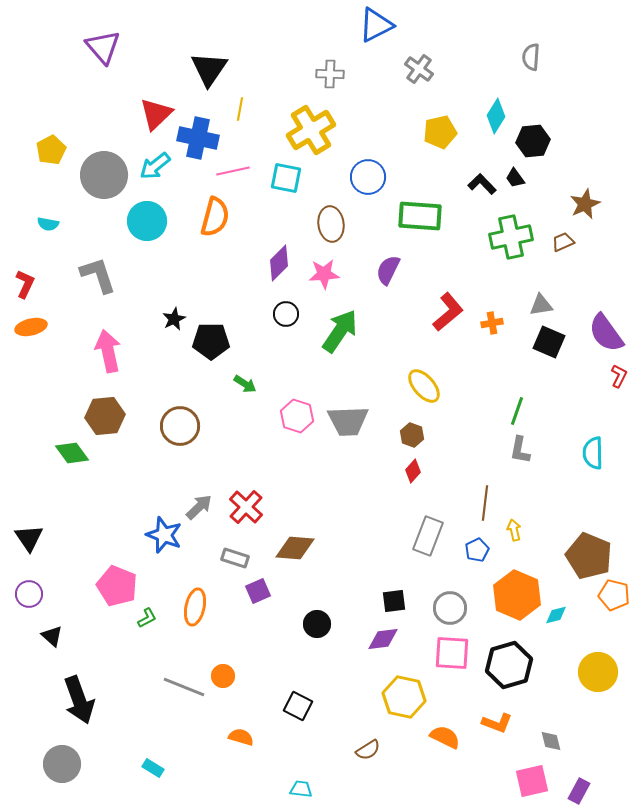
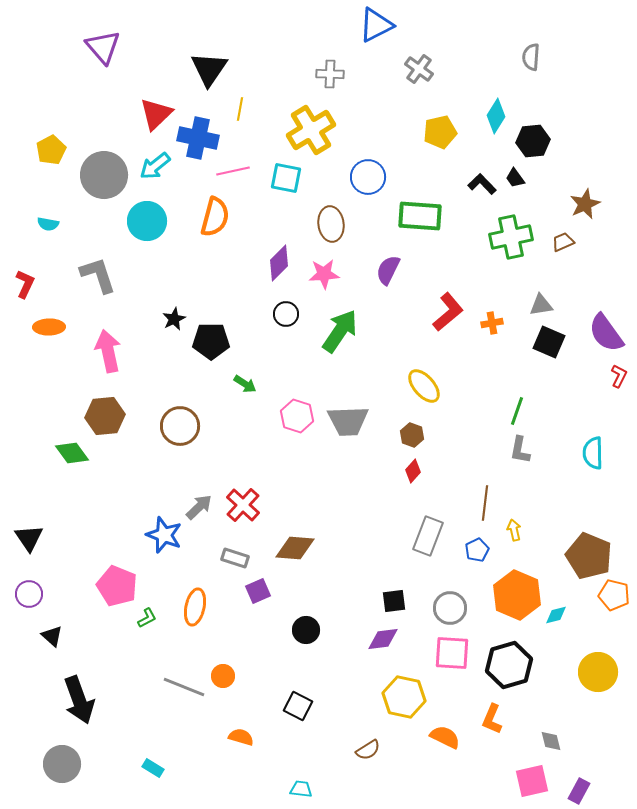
orange ellipse at (31, 327): moved 18 px right; rotated 12 degrees clockwise
red cross at (246, 507): moved 3 px left, 2 px up
black circle at (317, 624): moved 11 px left, 6 px down
orange L-shape at (497, 723): moved 5 px left, 4 px up; rotated 92 degrees clockwise
